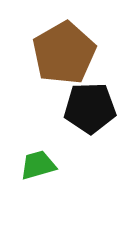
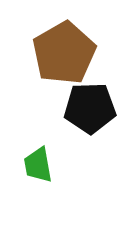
green trapezoid: rotated 84 degrees counterclockwise
